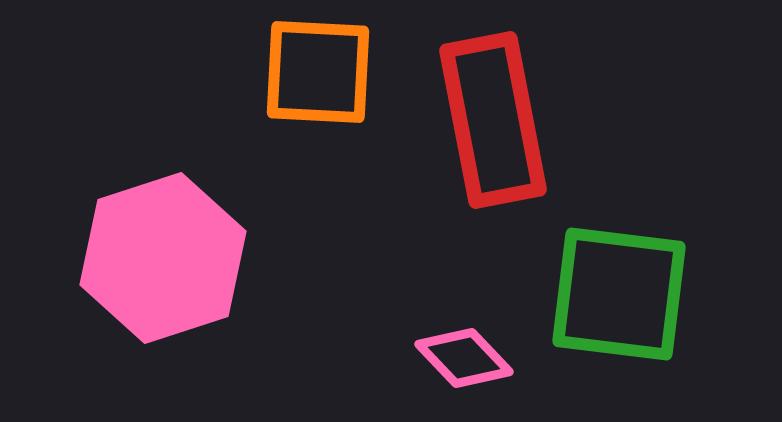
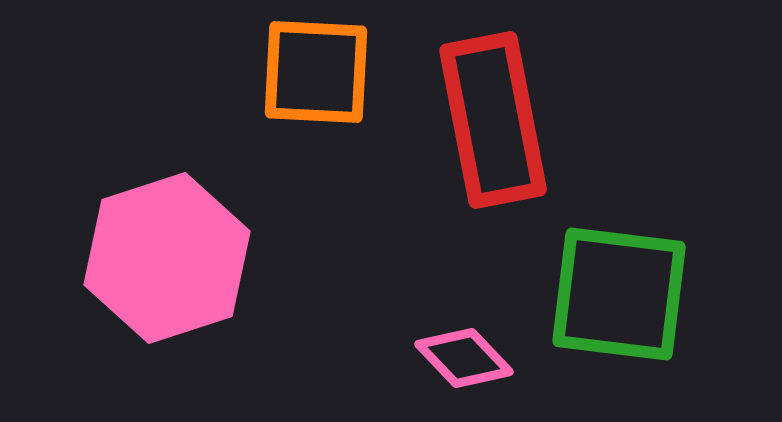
orange square: moved 2 px left
pink hexagon: moved 4 px right
